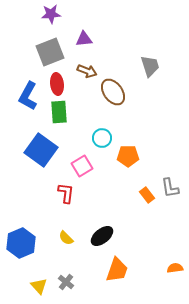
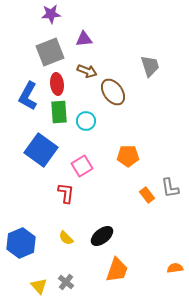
cyan circle: moved 16 px left, 17 px up
